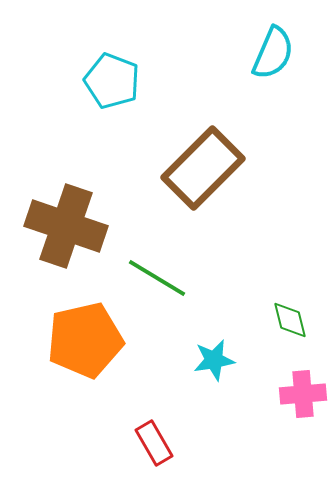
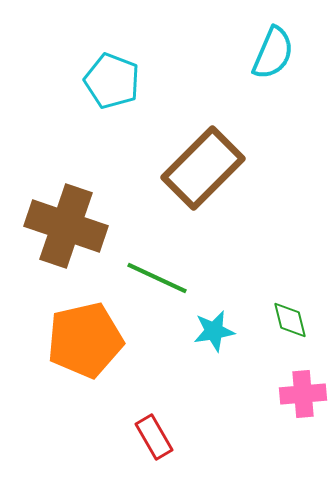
green line: rotated 6 degrees counterclockwise
cyan star: moved 29 px up
red rectangle: moved 6 px up
